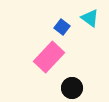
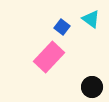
cyan triangle: moved 1 px right, 1 px down
black circle: moved 20 px right, 1 px up
